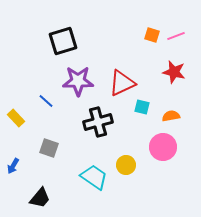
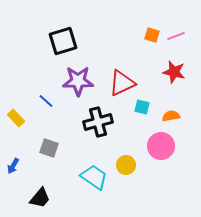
pink circle: moved 2 px left, 1 px up
